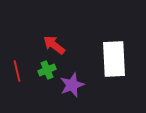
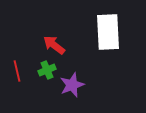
white rectangle: moved 6 px left, 27 px up
